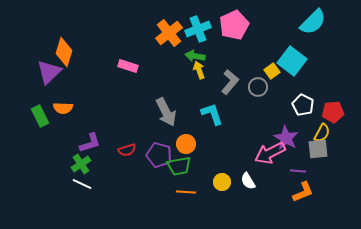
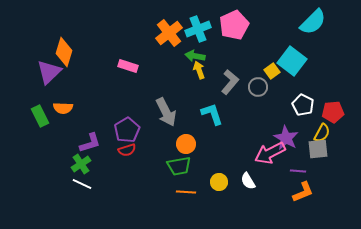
purple pentagon: moved 32 px left, 25 px up; rotated 25 degrees clockwise
yellow circle: moved 3 px left
